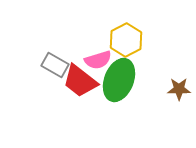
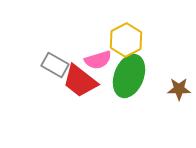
green ellipse: moved 10 px right, 4 px up
